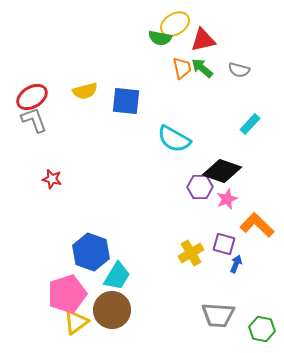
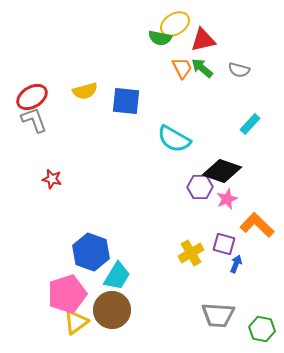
orange trapezoid: rotated 15 degrees counterclockwise
